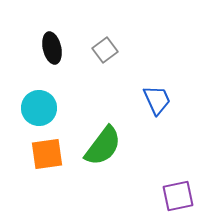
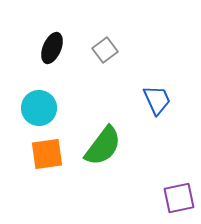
black ellipse: rotated 36 degrees clockwise
purple square: moved 1 px right, 2 px down
